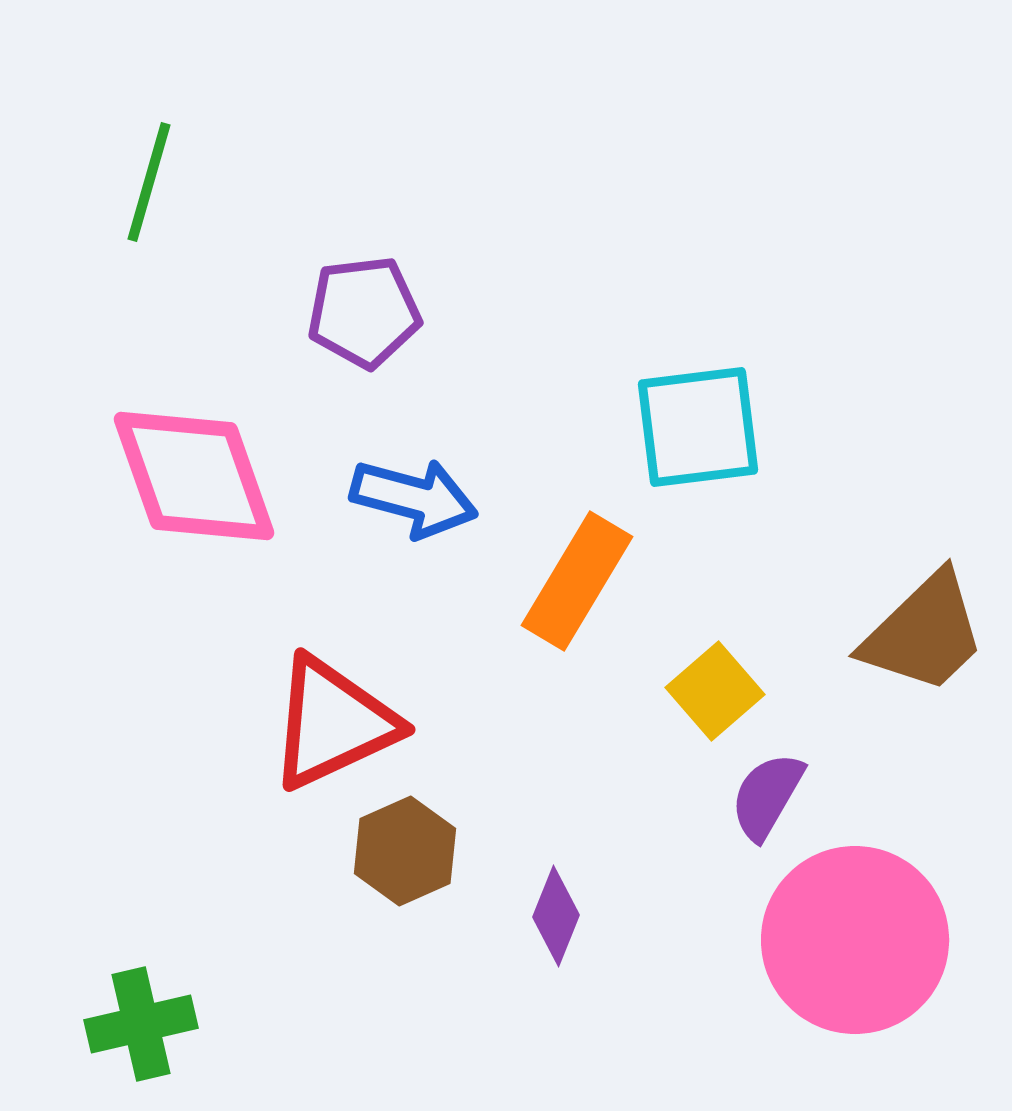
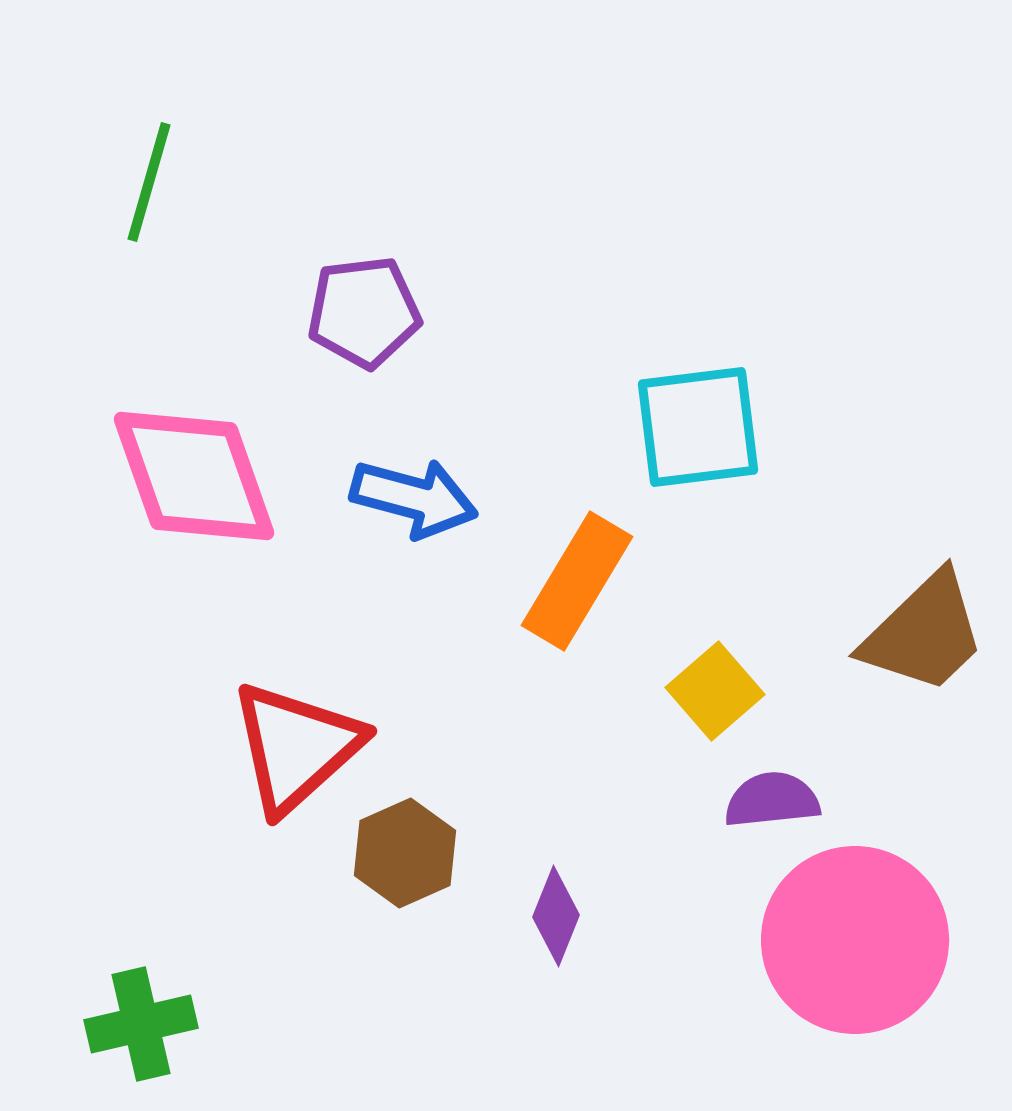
red triangle: moved 37 px left, 24 px down; rotated 17 degrees counterclockwise
purple semicircle: moved 5 px right, 4 px down; rotated 54 degrees clockwise
brown hexagon: moved 2 px down
